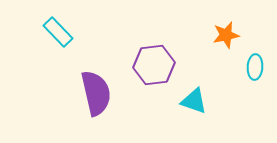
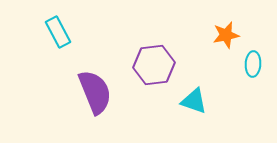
cyan rectangle: rotated 16 degrees clockwise
cyan ellipse: moved 2 px left, 3 px up
purple semicircle: moved 1 px left, 1 px up; rotated 9 degrees counterclockwise
